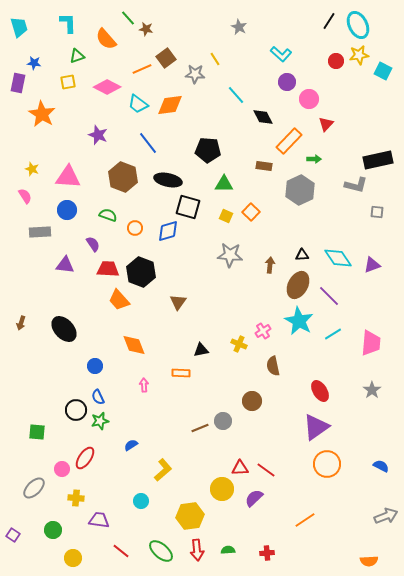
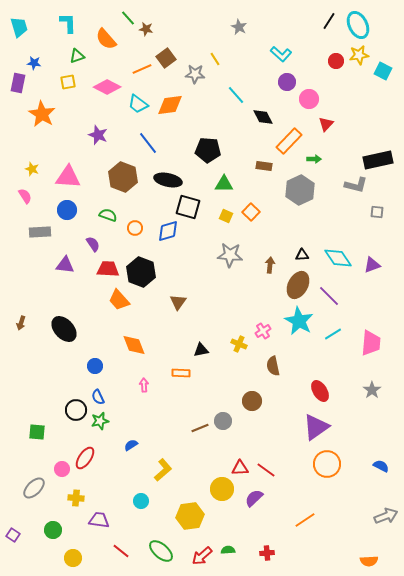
red arrow at (197, 550): moved 5 px right, 6 px down; rotated 55 degrees clockwise
